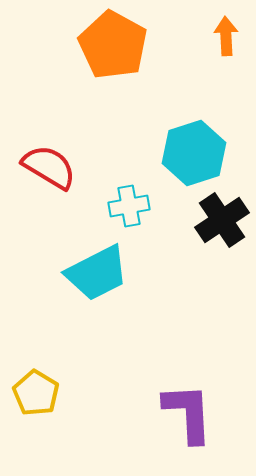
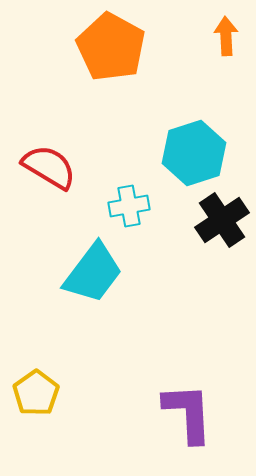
orange pentagon: moved 2 px left, 2 px down
cyan trapezoid: moved 4 px left; rotated 26 degrees counterclockwise
yellow pentagon: rotated 6 degrees clockwise
